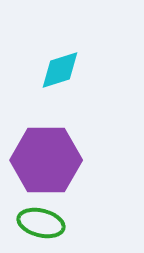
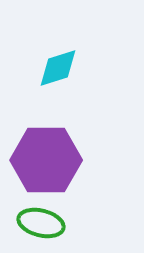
cyan diamond: moved 2 px left, 2 px up
